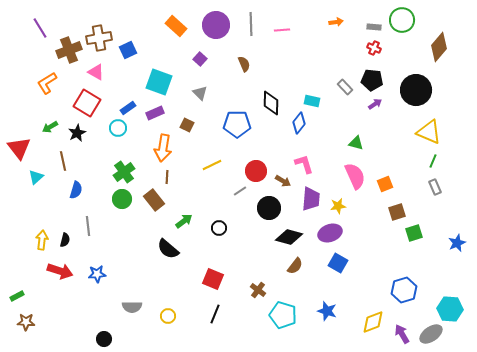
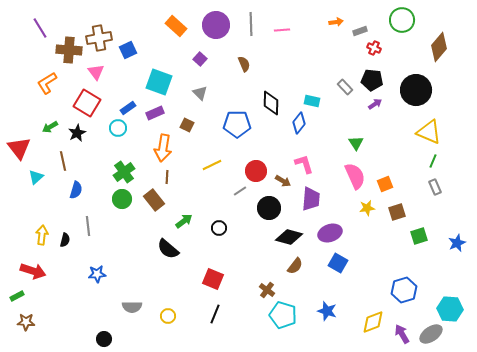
gray rectangle at (374, 27): moved 14 px left, 4 px down; rotated 24 degrees counterclockwise
brown cross at (69, 50): rotated 25 degrees clockwise
pink triangle at (96, 72): rotated 24 degrees clockwise
green triangle at (356, 143): rotated 42 degrees clockwise
yellow star at (338, 206): moved 29 px right, 2 px down
green square at (414, 233): moved 5 px right, 3 px down
yellow arrow at (42, 240): moved 5 px up
red arrow at (60, 271): moved 27 px left
brown cross at (258, 290): moved 9 px right
